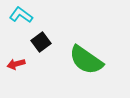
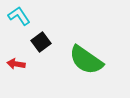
cyan L-shape: moved 2 px left, 1 px down; rotated 20 degrees clockwise
red arrow: rotated 24 degrees clockwise
